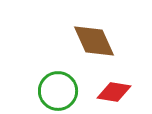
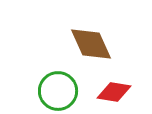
brown diamond: moved 3 px left, 3 px down
